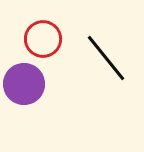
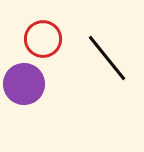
black line: moved 1 px right
